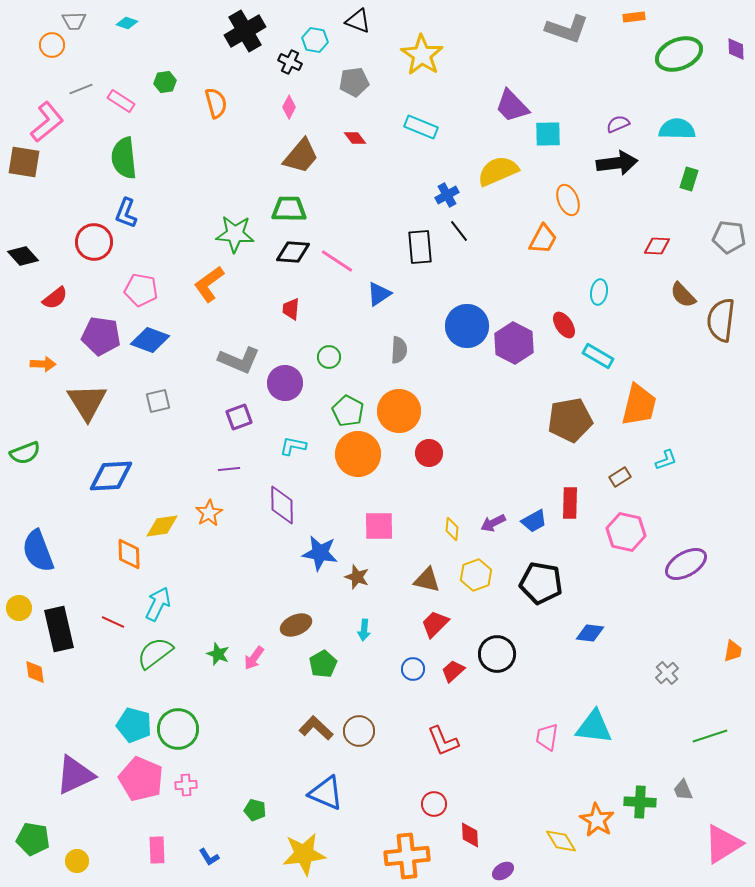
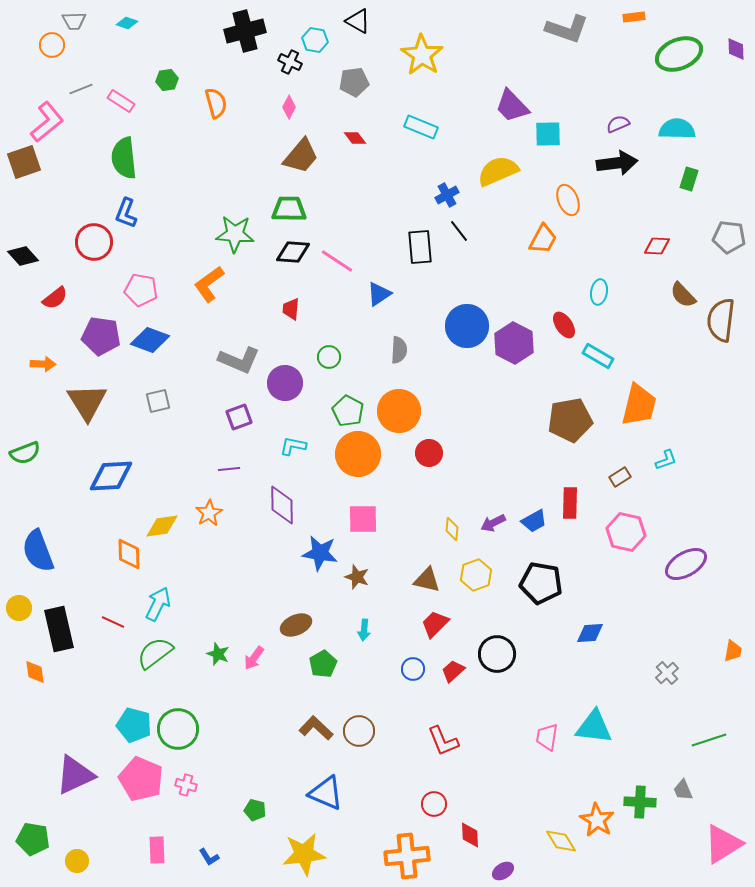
black triangle at (358, 21): rotated 8 degrees clockwise
black cross at (245, 31): rotated 15 degrees clockwise
green hexagon at (165, 82): moved 2 px right, 2 px up
brown square at (24, 162): rotated 28 degrees counterclockwise
pink square at (379, 526): moved 16 px left, 7 px up
blue diamond at (590, 633): rotated 12 degrees counterclockwise
green line at (710, 736): moved 1 px left, 4 px down
pink cross at (186, 785): rotated 20 degrees clockwise
